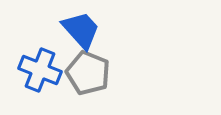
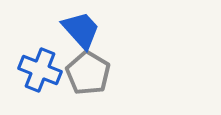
gray pentagon: rotated 9 degrees clockwise
